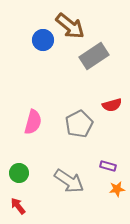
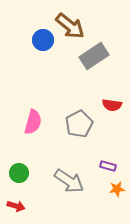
red semicircle: rotated 24 degrees clockwise
red arrow: moved 2 px left; rotated 144 degrees clockwise
